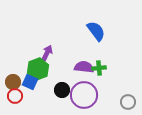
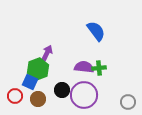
brown circle: moved 25 px right, 17 px down
